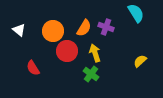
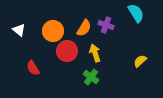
purple cross: moved 2 px up
green cross: moved 3 px down
